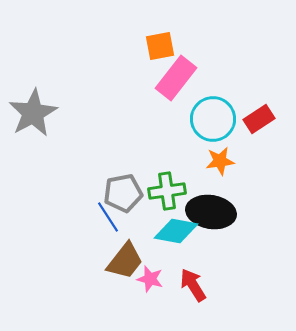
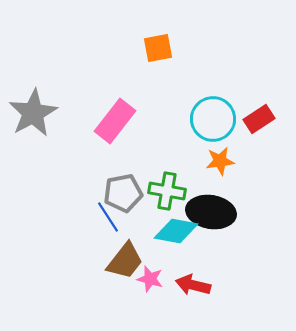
orange square: moved 2 px left, 2 px down
pink rectangle: moved 61 px left, 43 px down
green cross: rotated 18 degrees clockwise
red arrow: rotated 44 degrees counterclockwise
